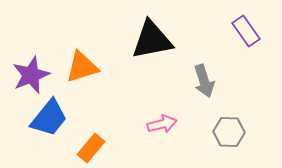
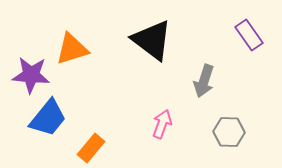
purple rectangle: moved 3 px right, 4 px down
black triangle: rotated 48 degrees clockwise
orange triangle: moved 10 px left, 18 px up
purple star: rotated 27 degrees clockwise
gray arrow: rotated 36 degrees clockwise
blue trapezoid: moved 1 px left
pink arrow: rotated 56 degrees counterclockwise
